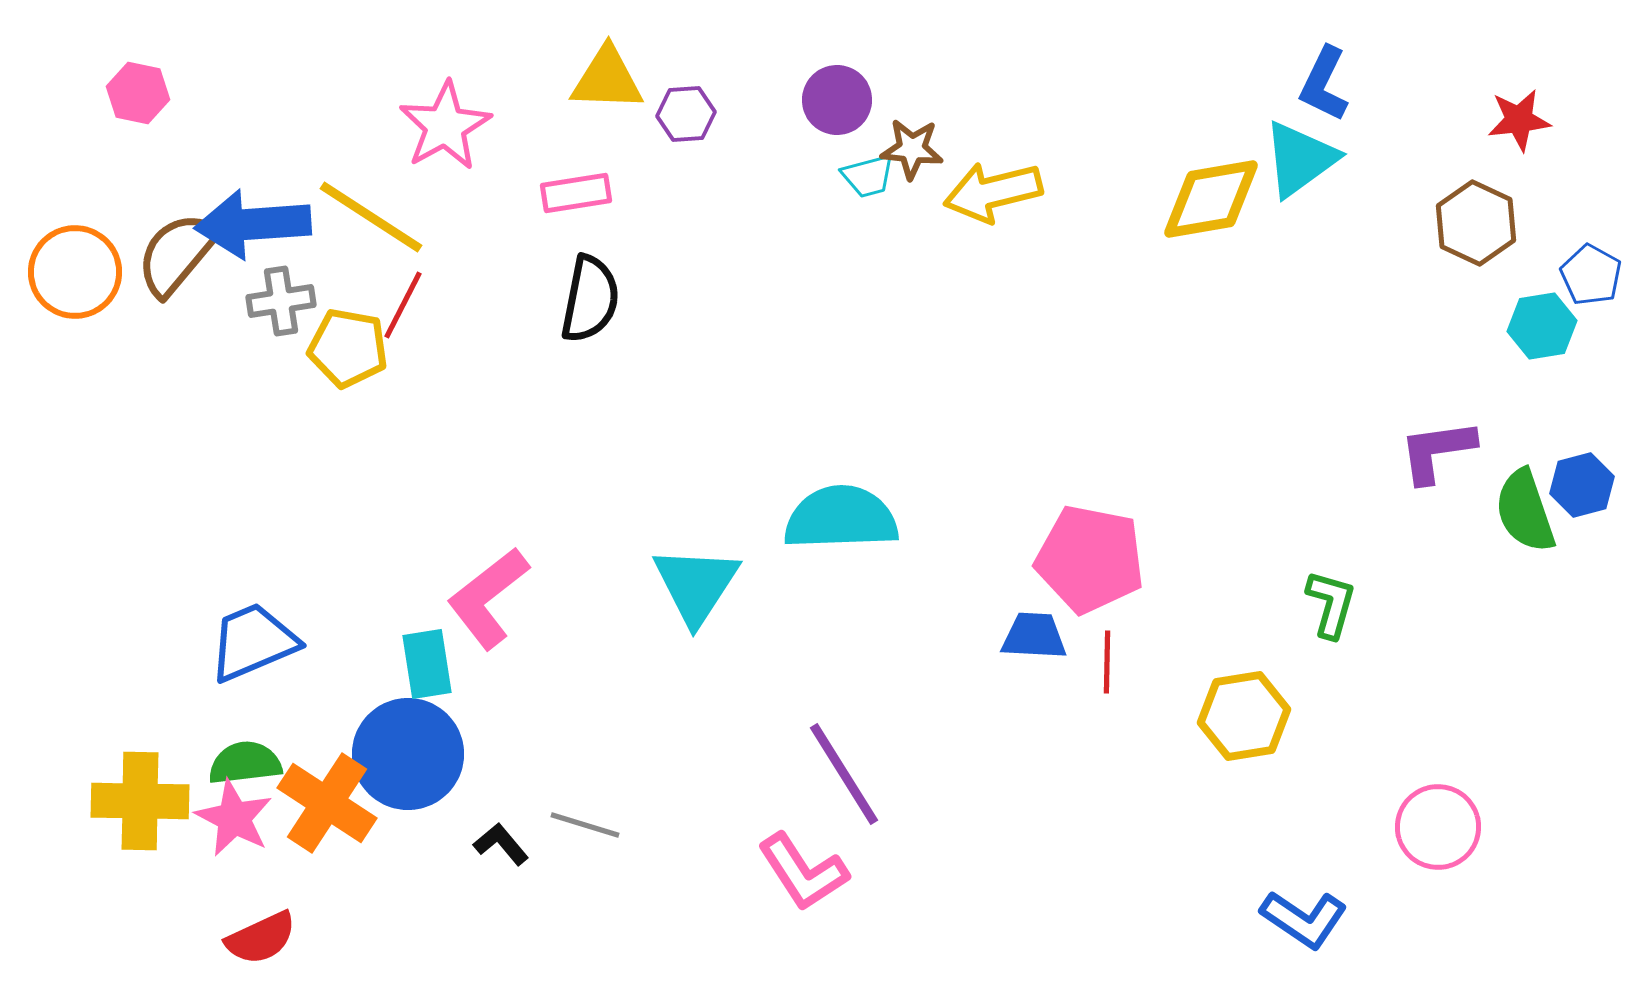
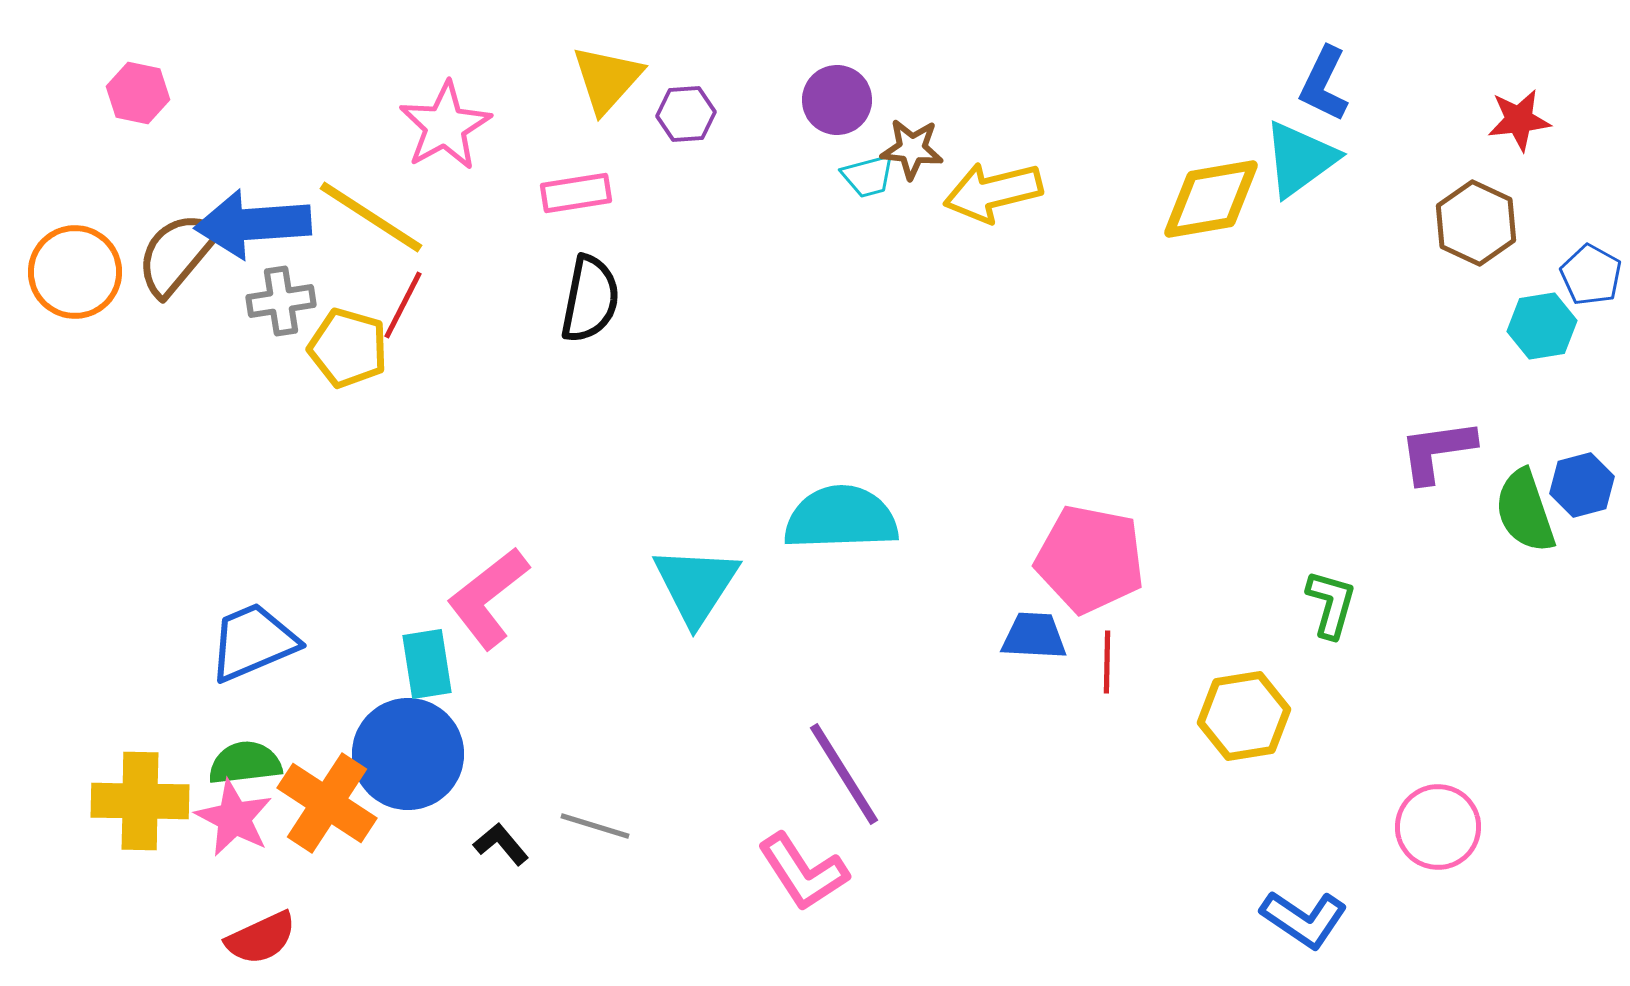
yellow triangle at (607, 79): rotated 50 degrees counterclockwise
yellow pentagon at (348, 348): rotated 6 degrees clockwise
gray line at (585, 825): moved 10 px right, 1 px down
